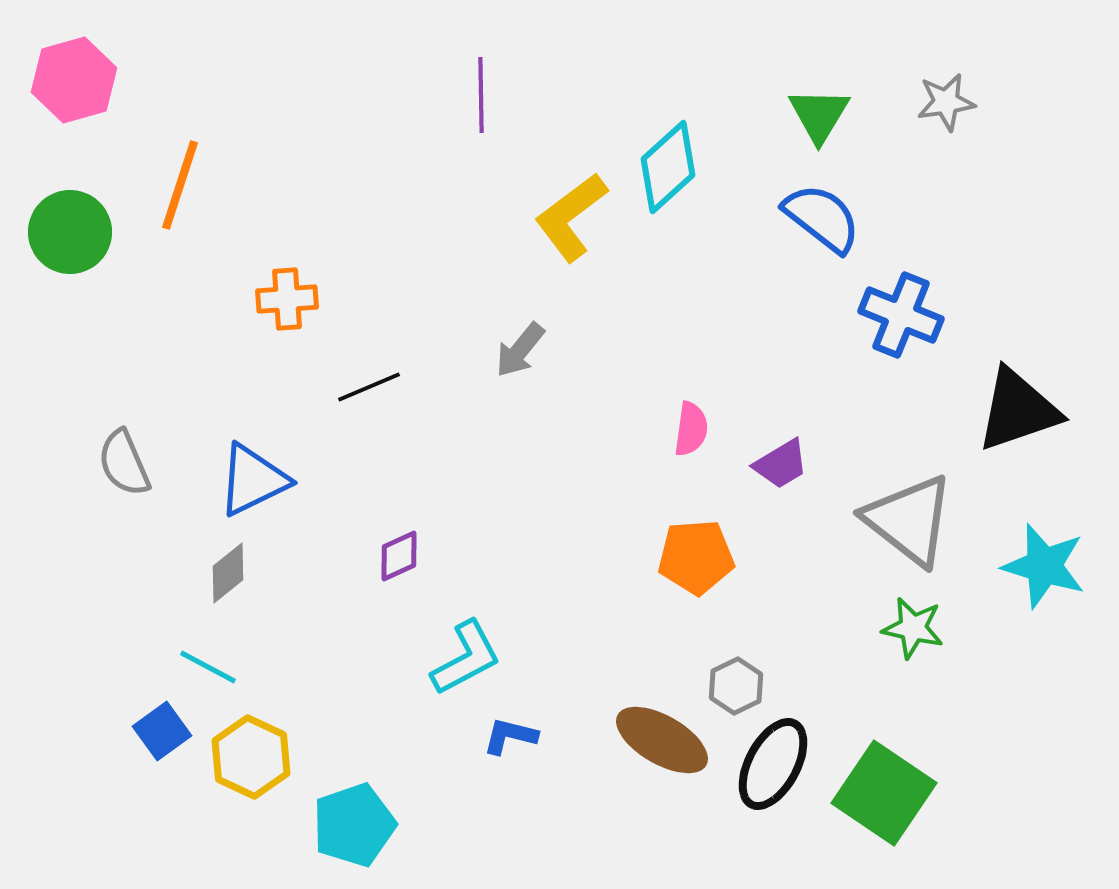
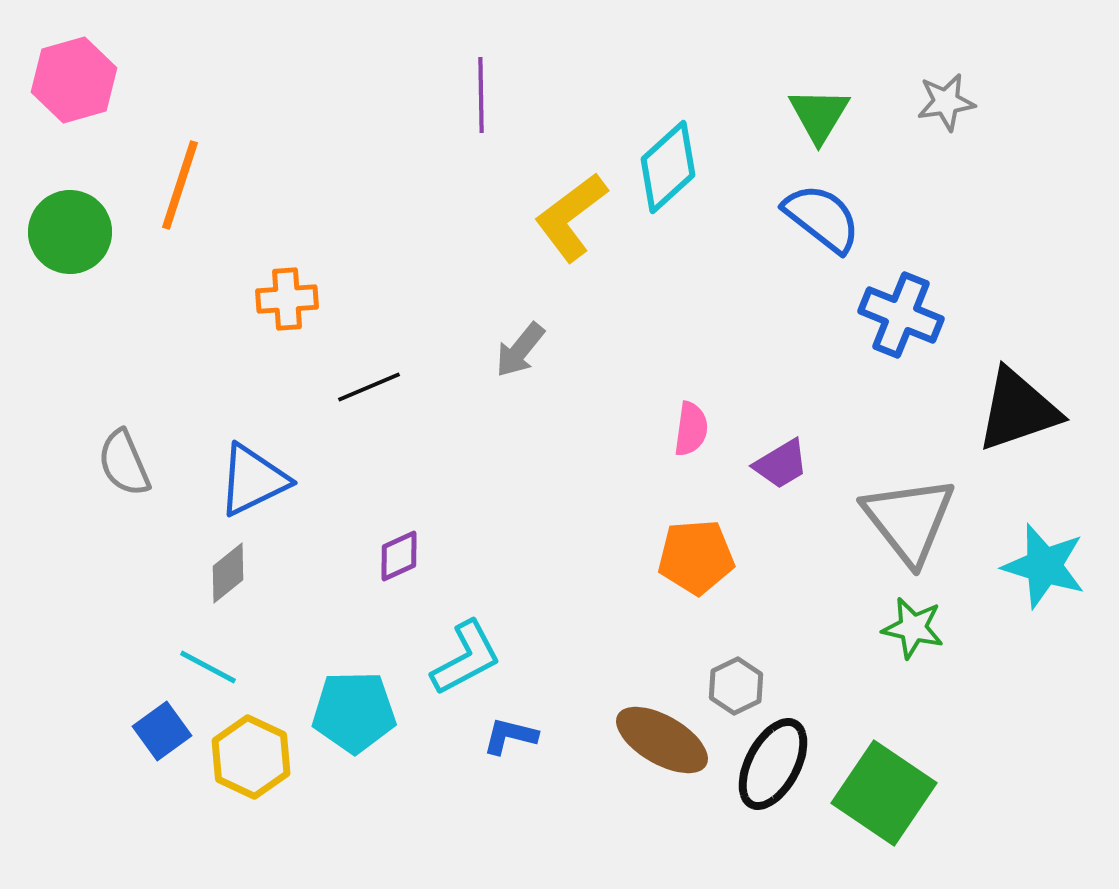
gray triangle: rotated 14 degrees clockwise
cyan pentagon: moved 113 px up; rotated 18 degrees clockwise
